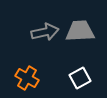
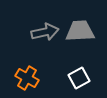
white square: moved 1 px left
